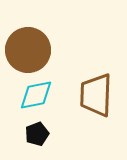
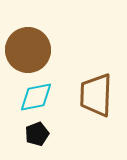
cyan diamond: moved 2 px down
